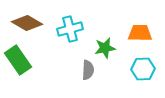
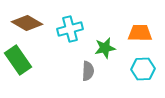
gray semicircle: moved 1 px down
